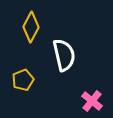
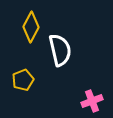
white semicircle: moved 4 px left, 5 px up
pink cross: rotated 30 degrees clockwise
